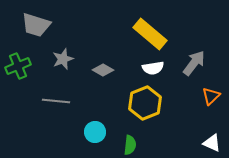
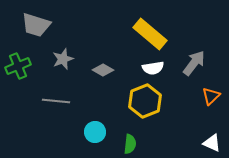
yellow hexagon: moved 2 px up
green semicircle: moved 1 px up
